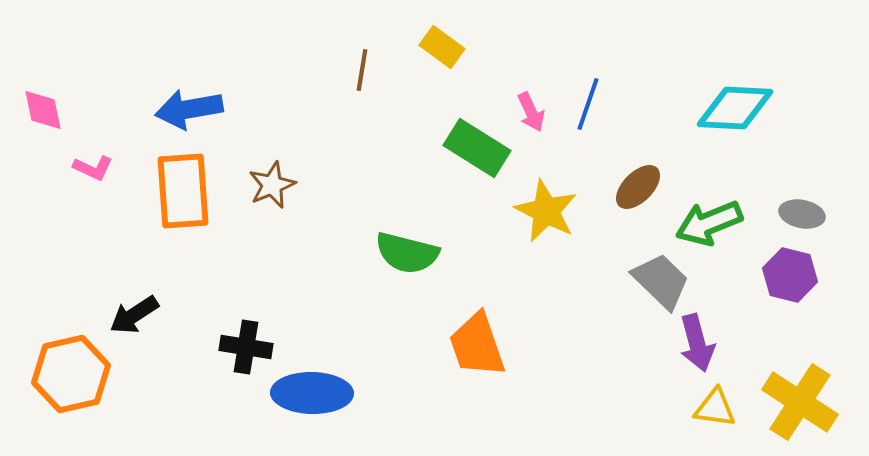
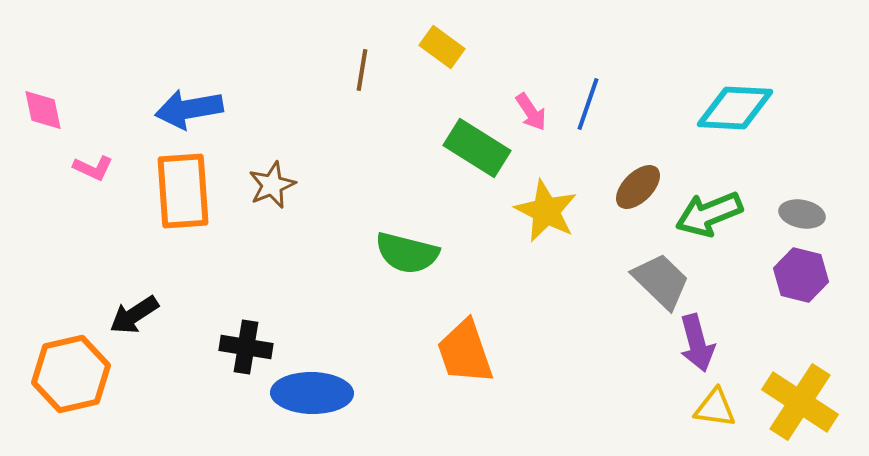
pink arrow: rotated 9 degrees counterclockwise
green arrow: moved 9 px up
purple hexagon: moved 11 px right
orange trapezoid: moved 12 px left, 7 px down
